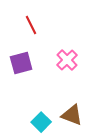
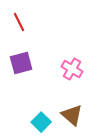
red line: moved 12 px left, 3 px up
pink cross: moved 5 px right, 9 px down; rotated 15 degrees counterclockwise
brown triangle: rotated 20 degrees clockwise
